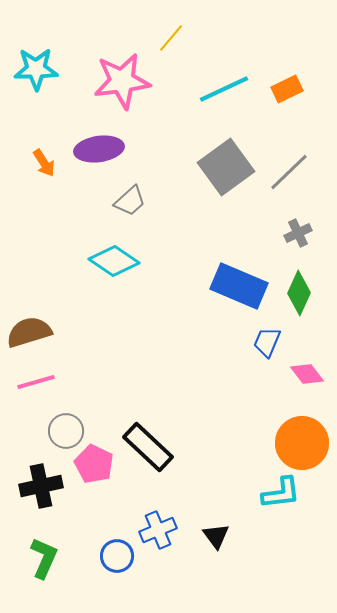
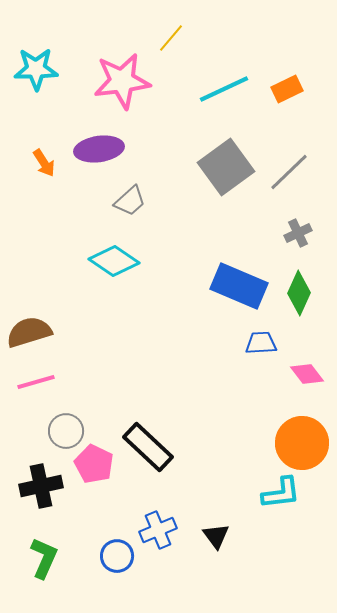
blue trapezoid: moved 6 px left, 1 px down; rotated 64 degrees clockwise
